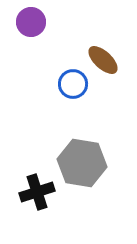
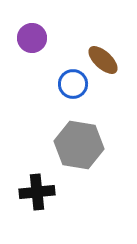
purple circle: moved 1 px right, 16 px down
gray hexagon: moved 3 px left, 18 px up
black cross: rotated 12 degrees clockwise
